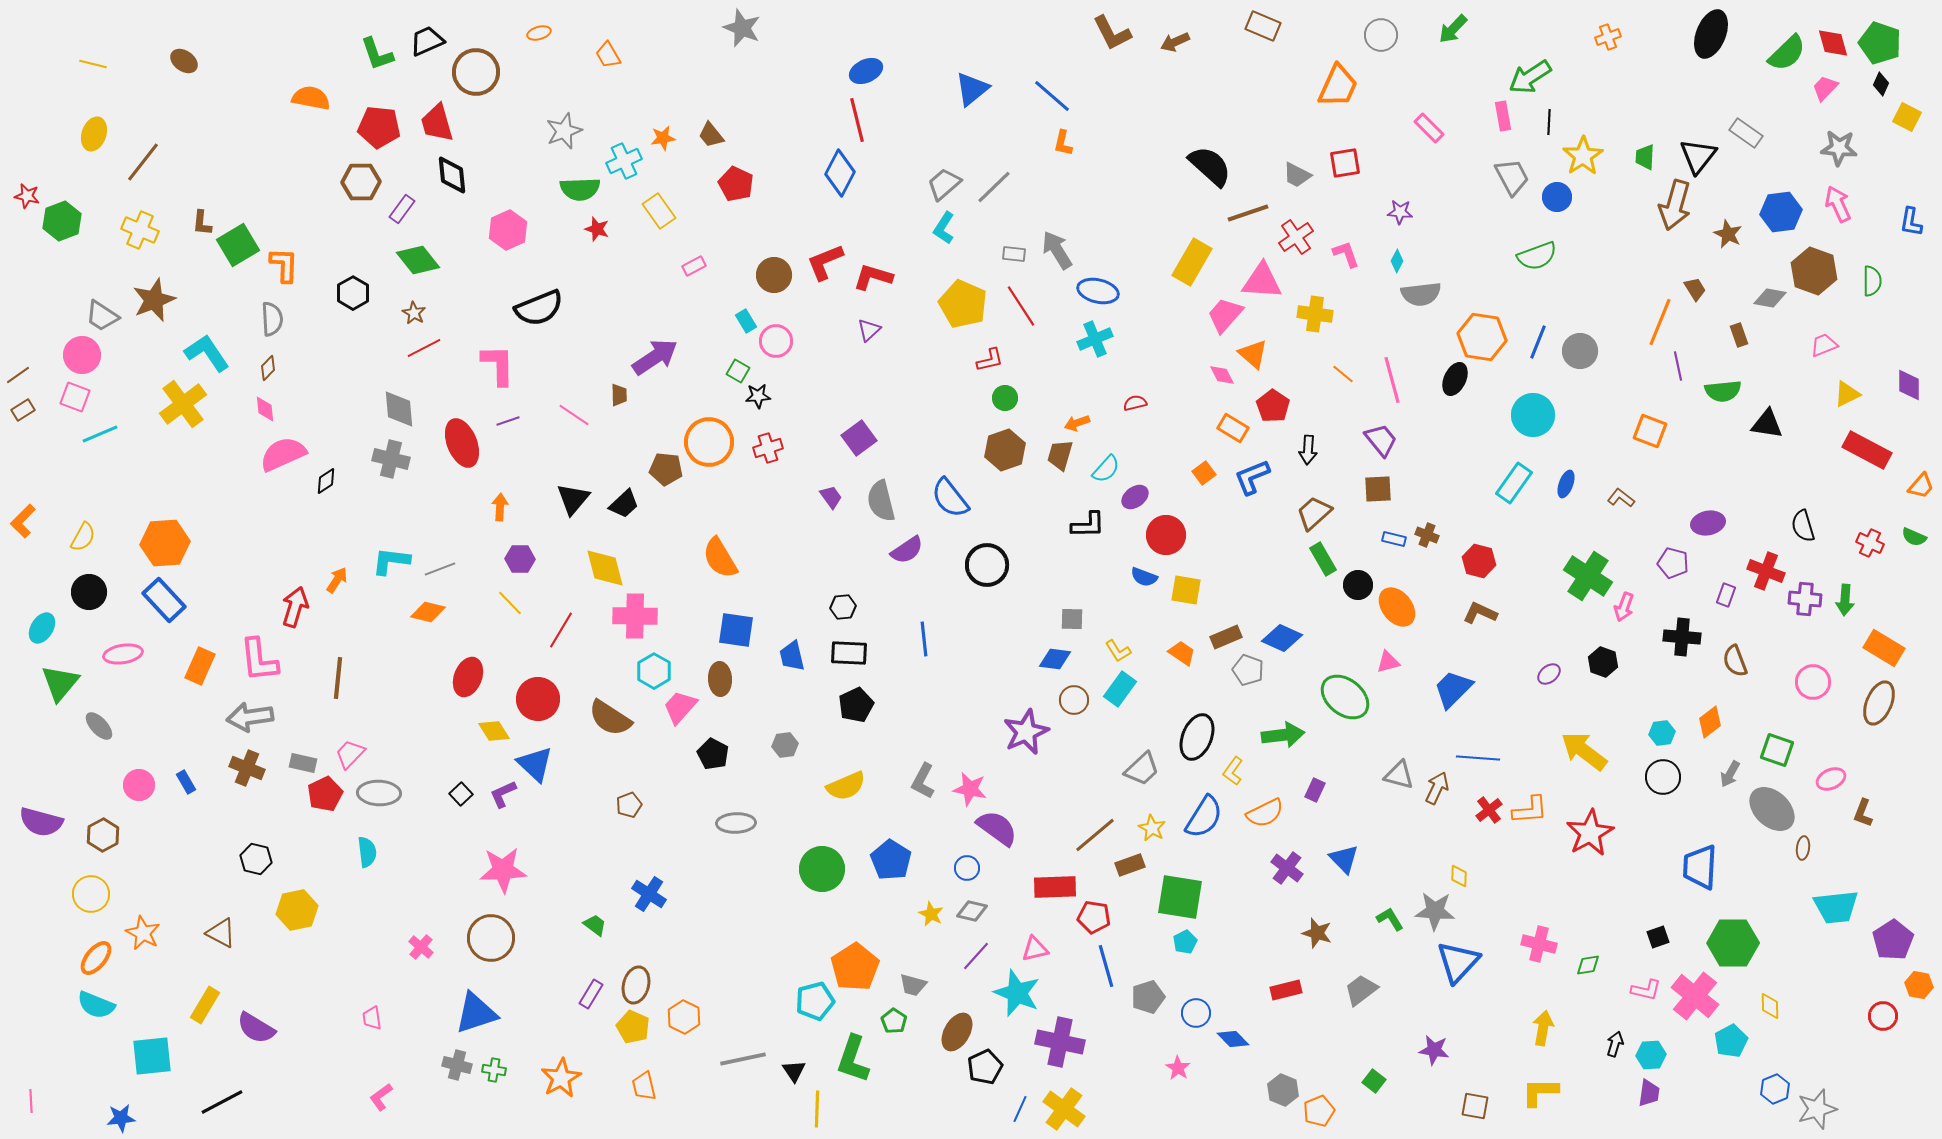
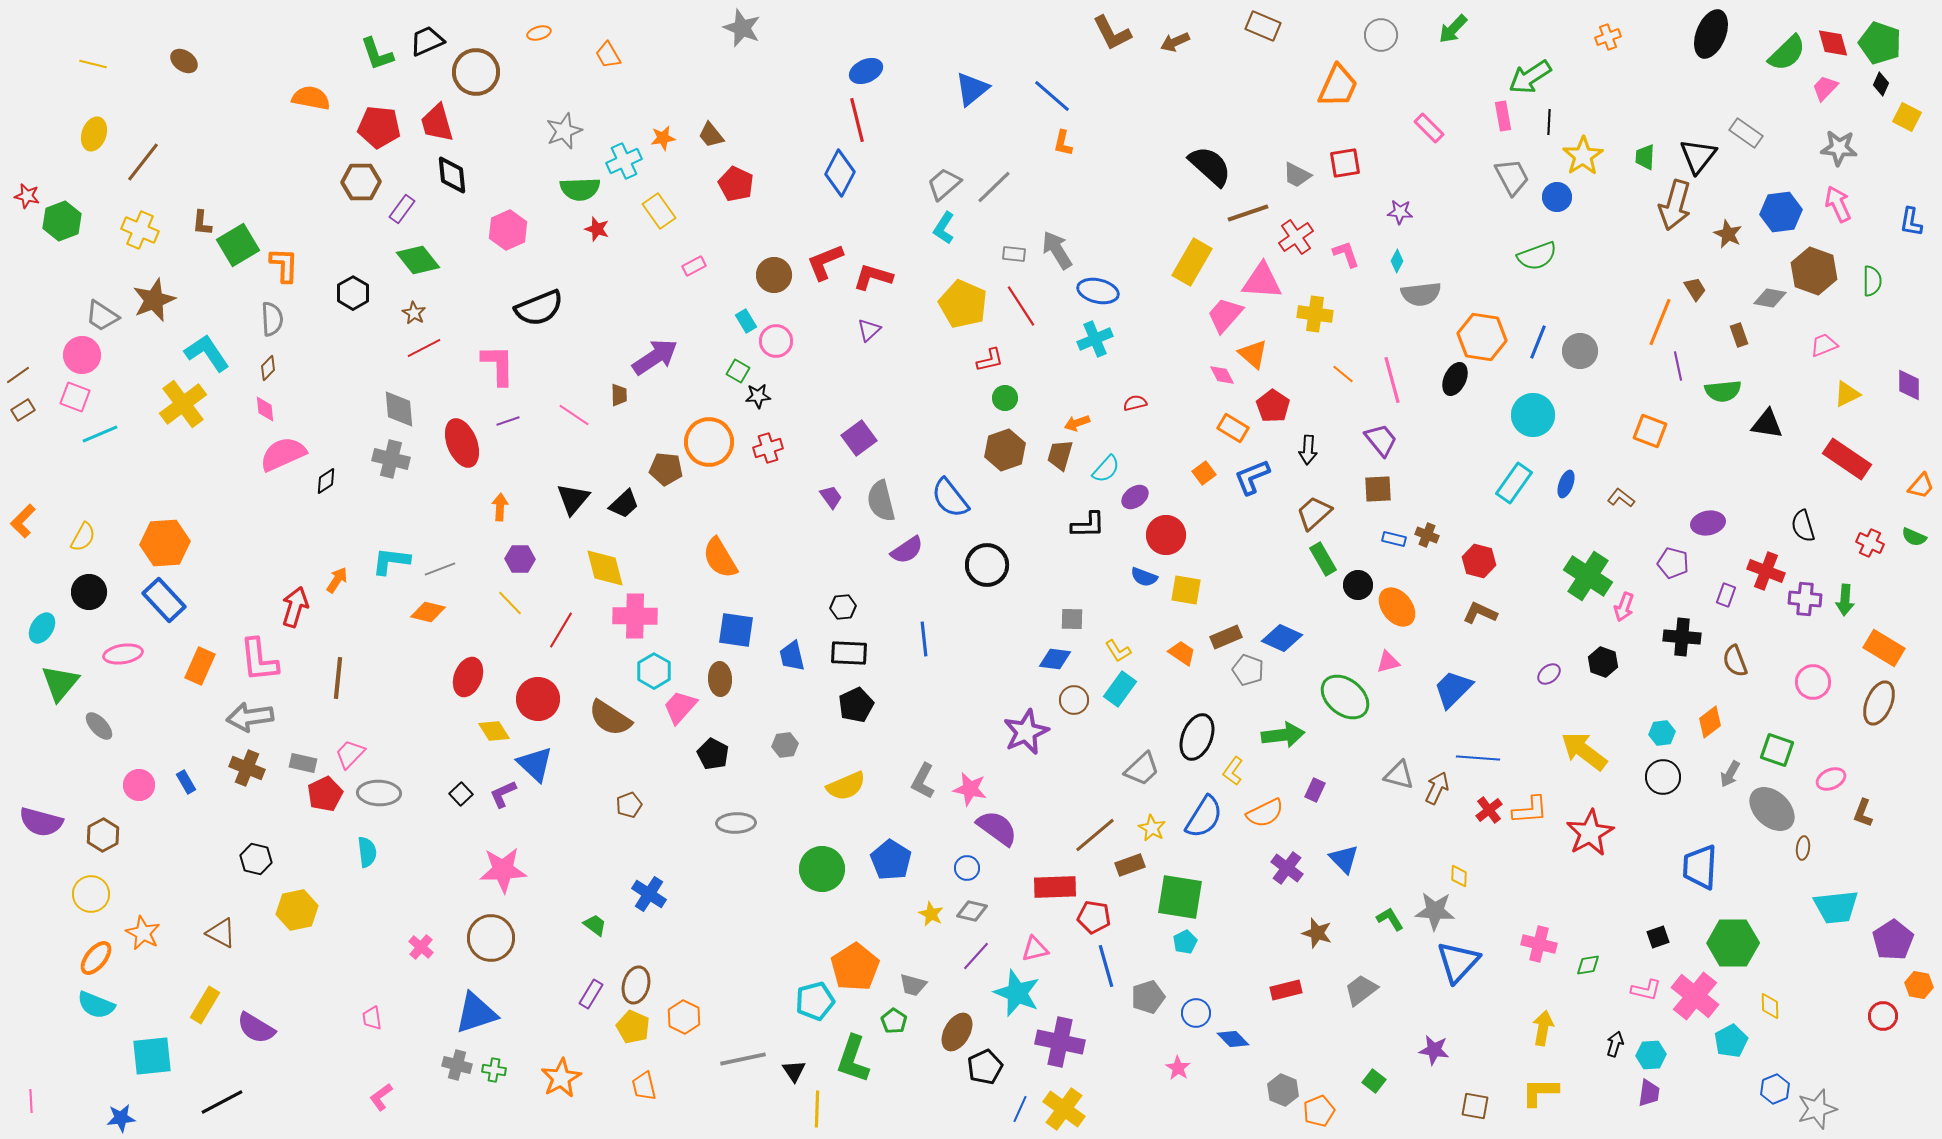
red rectangle at (1867, 450): moved 20 px left, 9 px down; rotated 6 degrees clockwise
